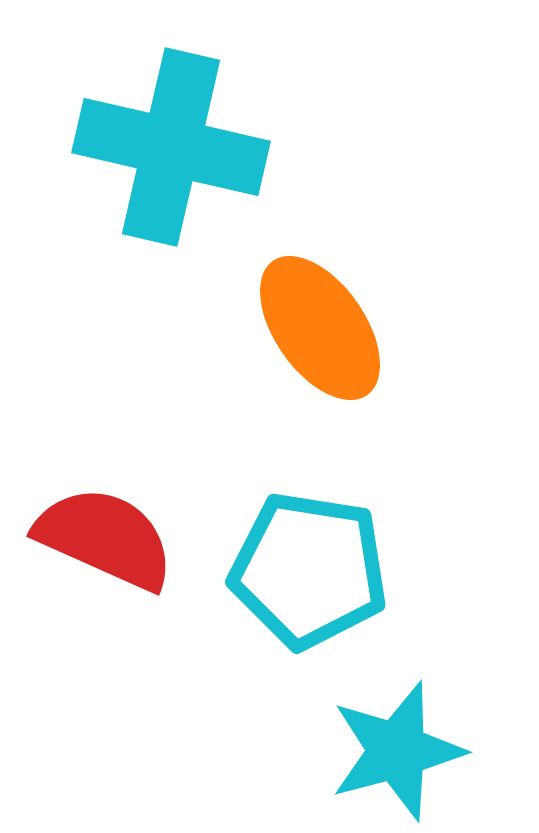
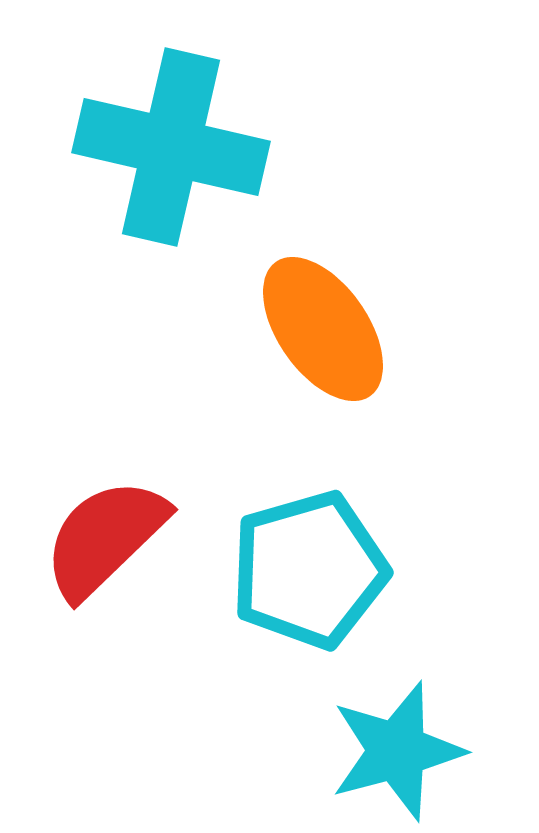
orange ellipse: moved 3 px right, 1 px down
red semicircle: rotated 68 degrees counterclockwise
cyan pentagon: rotated 25 degrees counterclockwise
